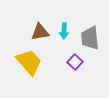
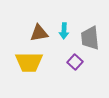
brown triangle: moved 1 px left, 1 px down
yellow trapezoid: rotated 132 degrees clockwise
